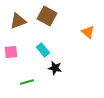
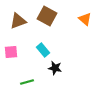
orange triangle: moved 3 px left, 13 px up
